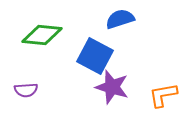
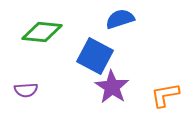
green diamond: moved 3 px up
purple star: rotated 16 degrees clockwise
orange L-shape: moved 2 px right
